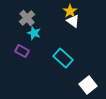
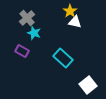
white triangle: moved 2 px right, 1 px down; rotated 24 degrees counterclockwise
